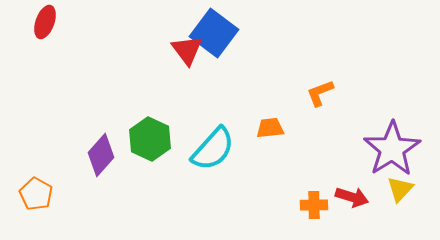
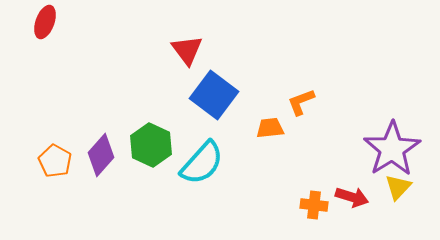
blue square: moved 62 px down
orange L-shape: moved 19 px left, 9 px down
green hexagon: moved 1 px right, 6 px down
cyan semicircle: moved 11 px left, 14 px down
yellow triangle: moved 2 px left, 2 px up
orange pentagon: moved 19 px right, 33 px up
orange cross: rotated 8 degrees clockwise
